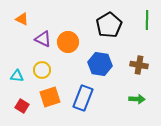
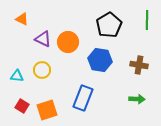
blue hexagon: moved 4 px up
orange square: moved 3 px left, 13 px down
